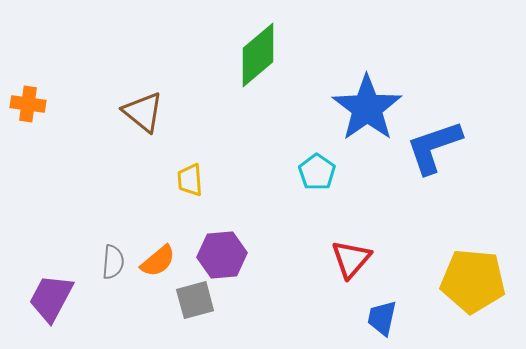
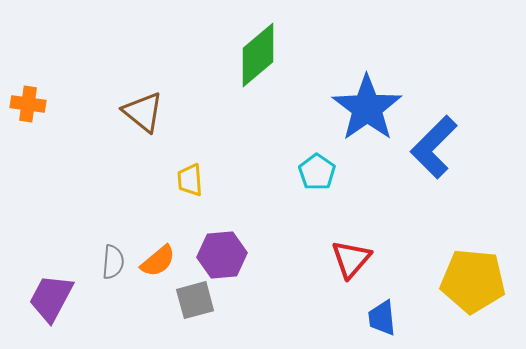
blue L-shape: rotated 26 degrees counterclockwise
blue trapezoid: rotated 18 degrees counterclockwise
